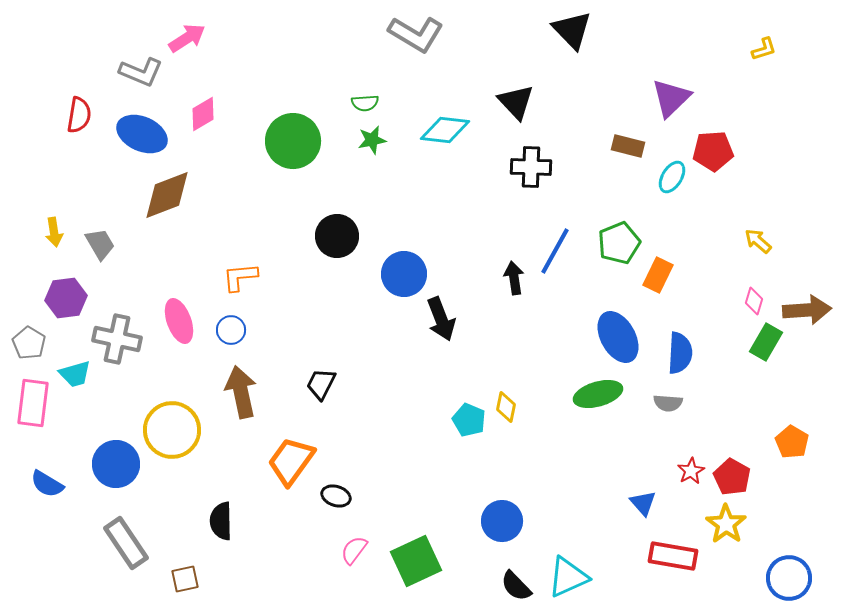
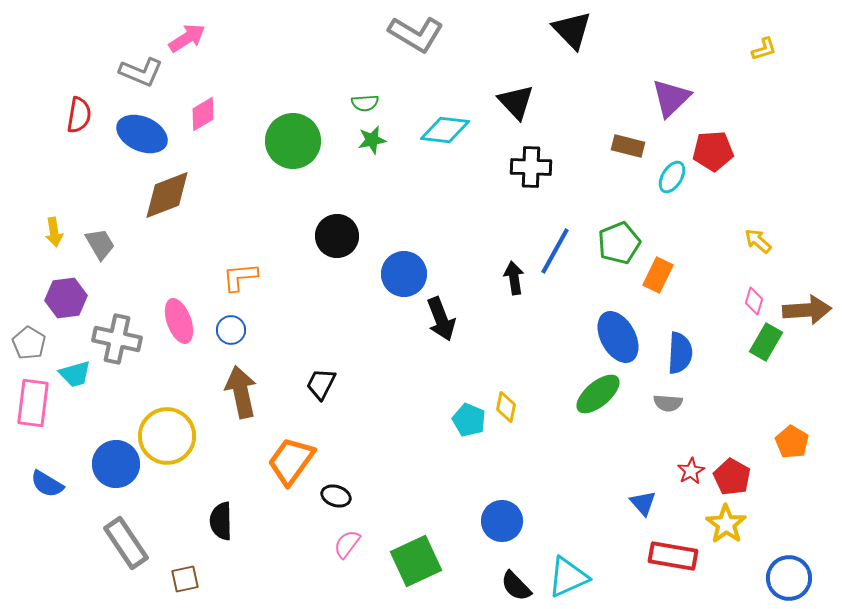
green ellipse at (598, 394): rotated 24 degrees counterclockwise
yellow circle at (172, 430): moved 5 px left, 6 px down
pink semicircle at (354, 550): moved 7 px left, 6 px up
